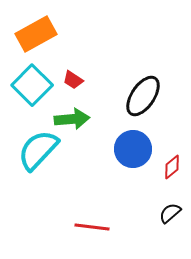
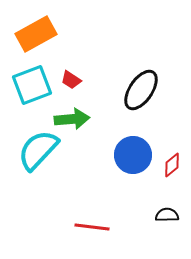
red trapezoid: moved 2 px left
cyan square: rotated 24 degrees clockwise
black ellipse: moved 2 px left, 6 px up
blue circle: moved 6 px down
red diamond: moved 2 px up
black semicircle: moved 3 px left, 2 px down; rotated 40 degrees clockwise
